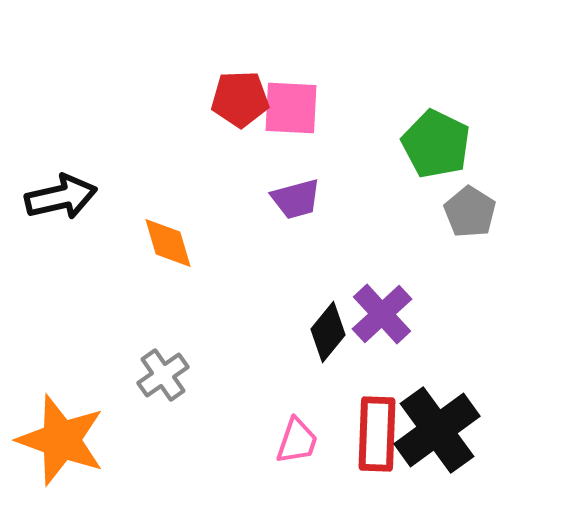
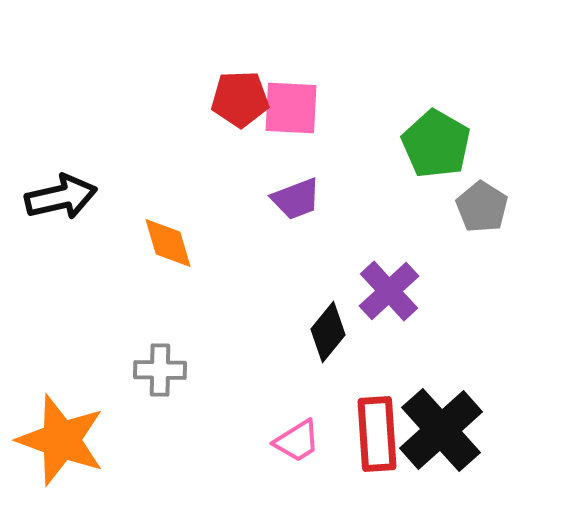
green pentagon: rotated 4 degrees clockwise
purple trapezoid: rotated 6 degrees counterclockwise
gray pentagon: moved 12 px right, 5 px up
purple cross: moved 7 px right, 23 px up
gray cross: moved 3 px left, 5 px up; rotated 36 degrees clockwise
black cross: moved 4 px right; rotated 6 degrees counterclockwise
red rectangle: rotated 6 degrees counterclockwise
pink trapezoid: rotated 39 degrees clockwise
